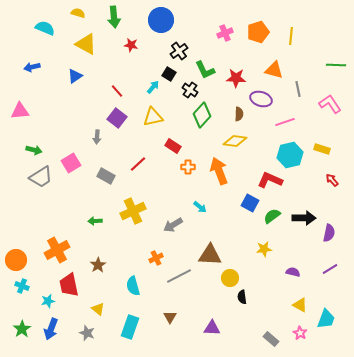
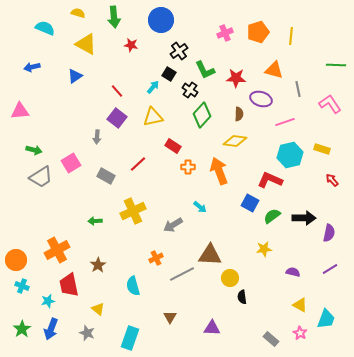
gray line at (179, 276): moved 3 px right, 2 px up
cyan rectangle at (130, 327): moved 11 px down
